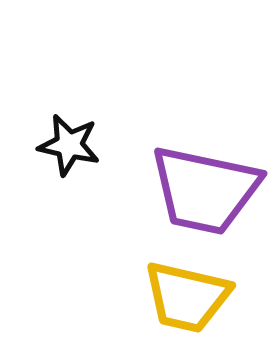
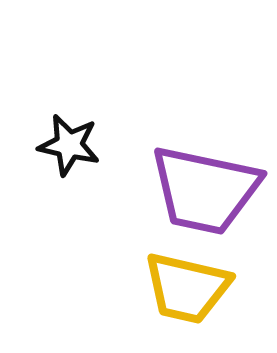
yellow trapezoid: moved 9 px up
